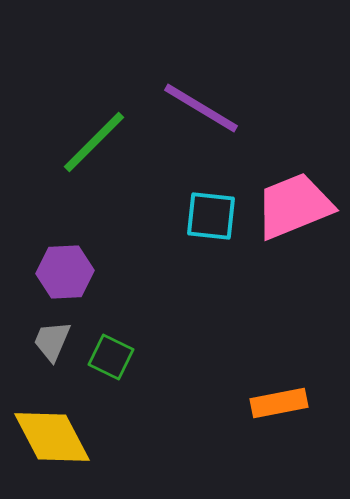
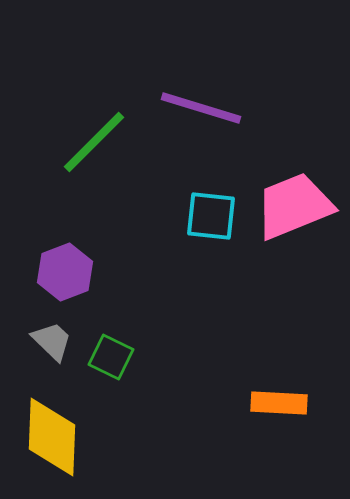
purple line: rotated 14 degrees counterclockwise
purple hexagon: rotated 18 degrees counterclockwise
gray trapezoid: rotated 111 degrees clockwise
orange rectangle: rotated 14 degrees clockwise
yellow diamond: rotated 30 degrees clockwise
